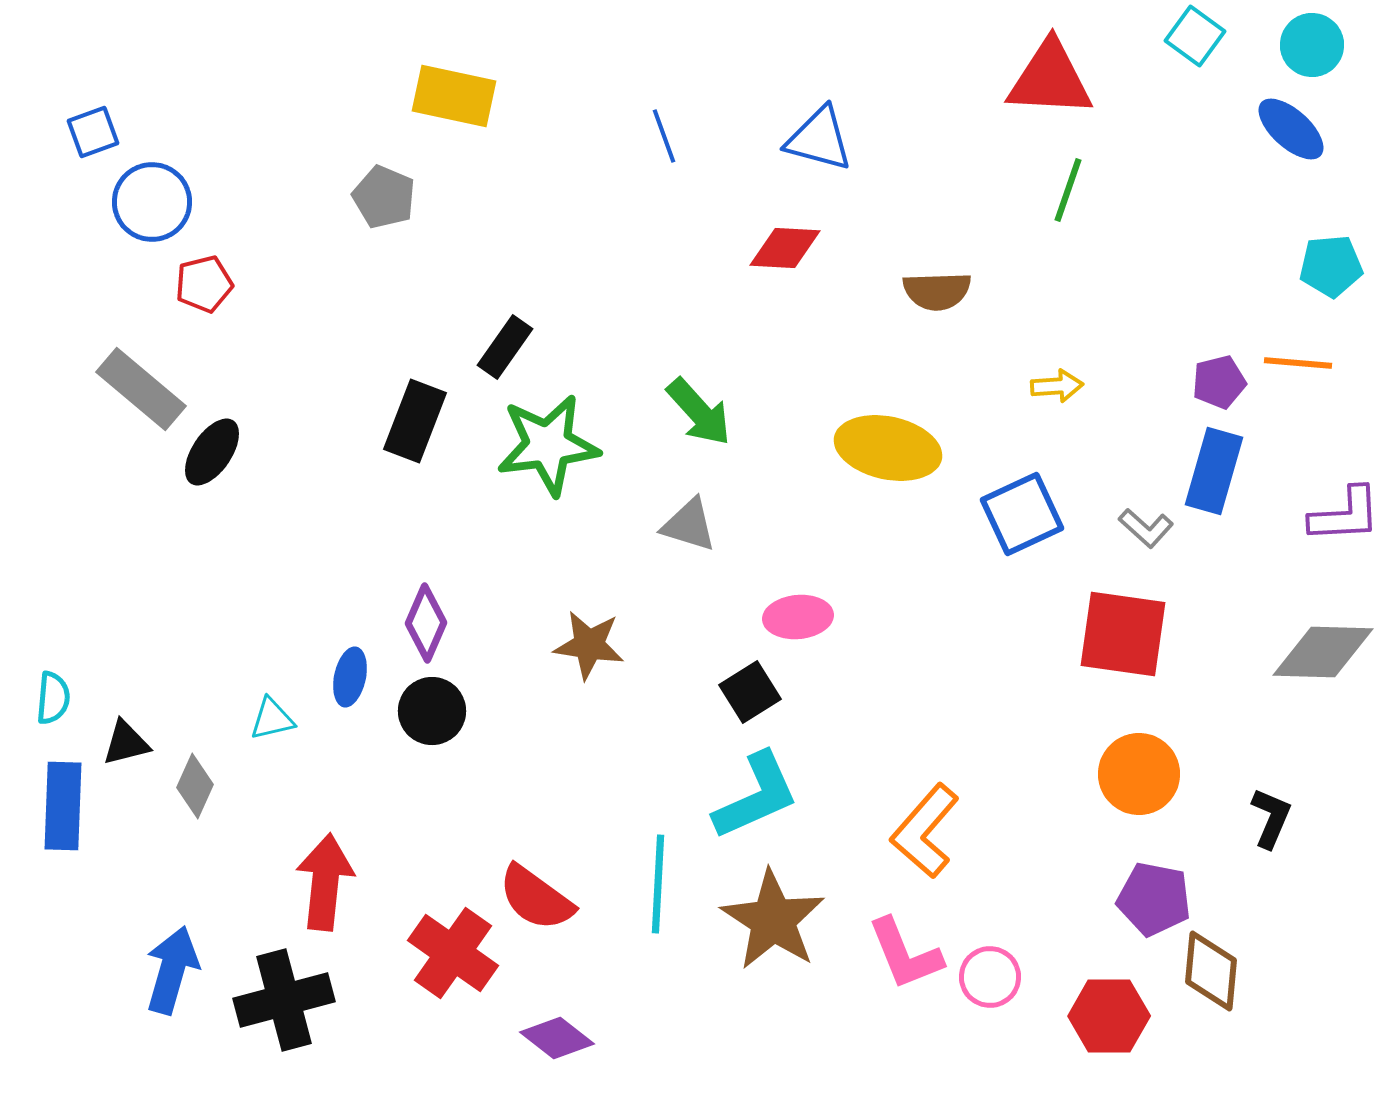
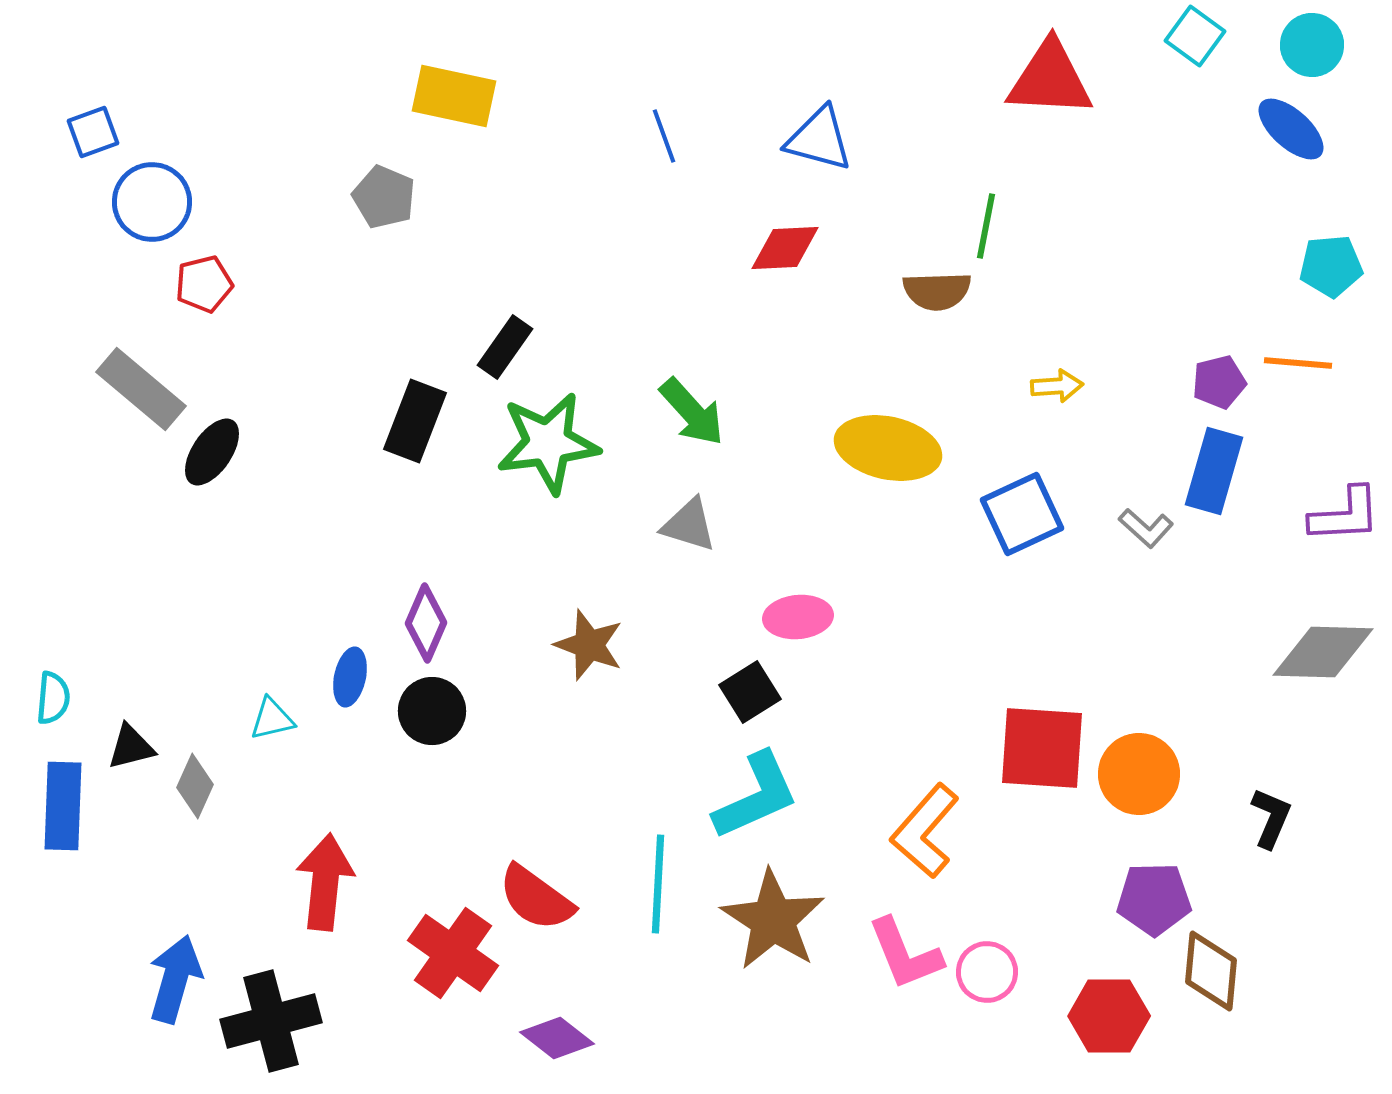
green line at (1068, 190): moved 82 px left, 36 px down; rotated 8 degrees counterclockwise
red diamond at (785, 248): rotated 6 degrees counterclockwise
green arrow at (699, 412): moved 7 px left
green star at (548, 445): moved 2 px up
red square at (1123, 634): moved 81 px left, 114 px down; rotated 4 degrees counterclockwise
brown star at (589, 645): rotated 12 degrees clockwise
black triangle at (126, 743): moved 5 px right, 4 px down
purple pentagon at (1154, 899): rotated 12 degrees counterclockwise
blue arrow at (172, 970): moved 3 px right, 9 px down
pink circle at (990, 977): moved 3 px left, 5 px up
black cross at (284, 1000): moved 13 px left, 21 px down
